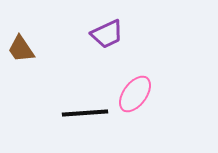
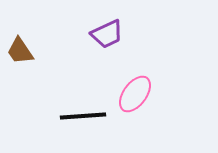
brown trapezoid: moved 1 px left, 2 px down
black line: moved 2 px left, 3 px down
